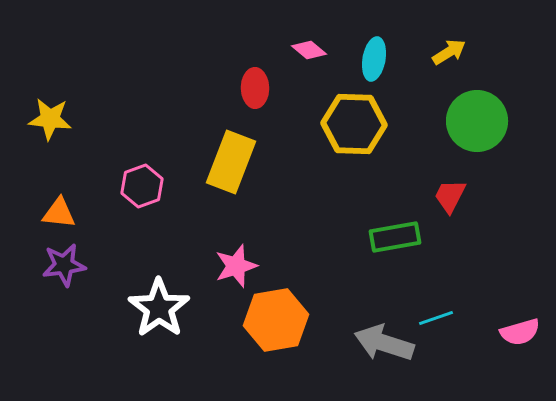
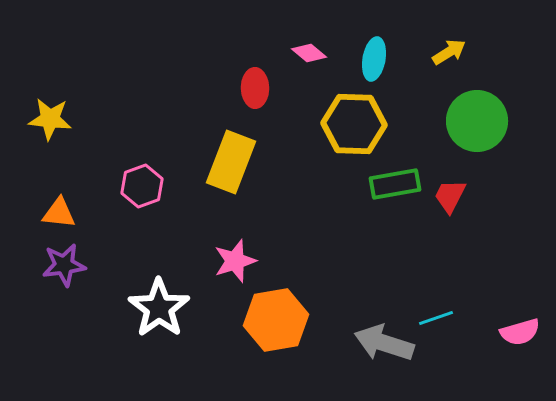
pink diamond: moved 3 px down
green rectangle: moved 53 px up
pink star: moved 1 px left, 5 px up
